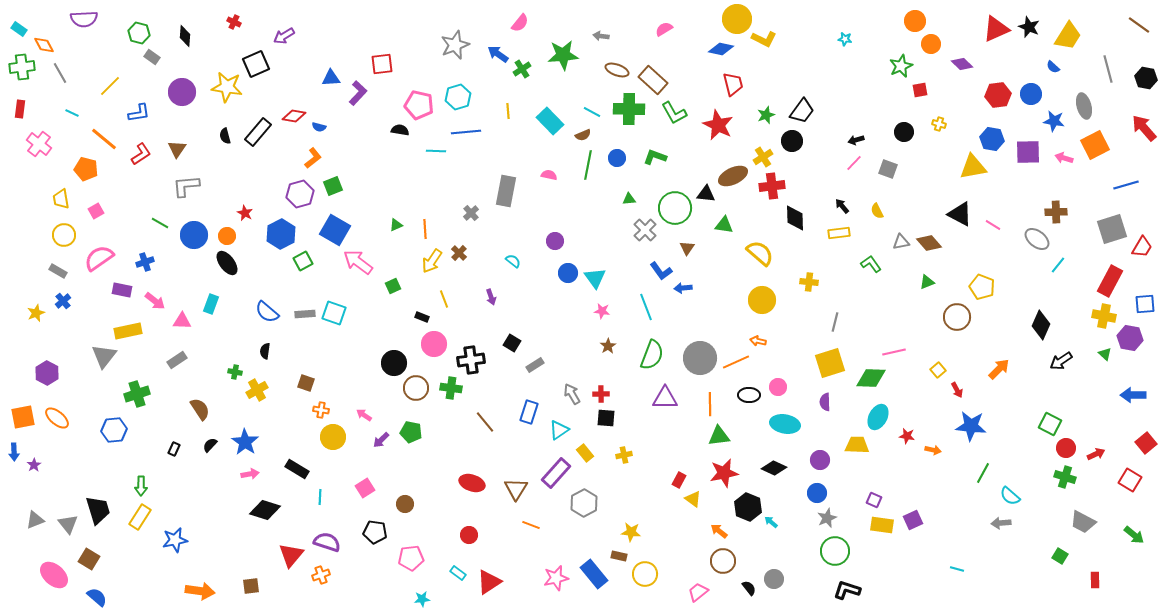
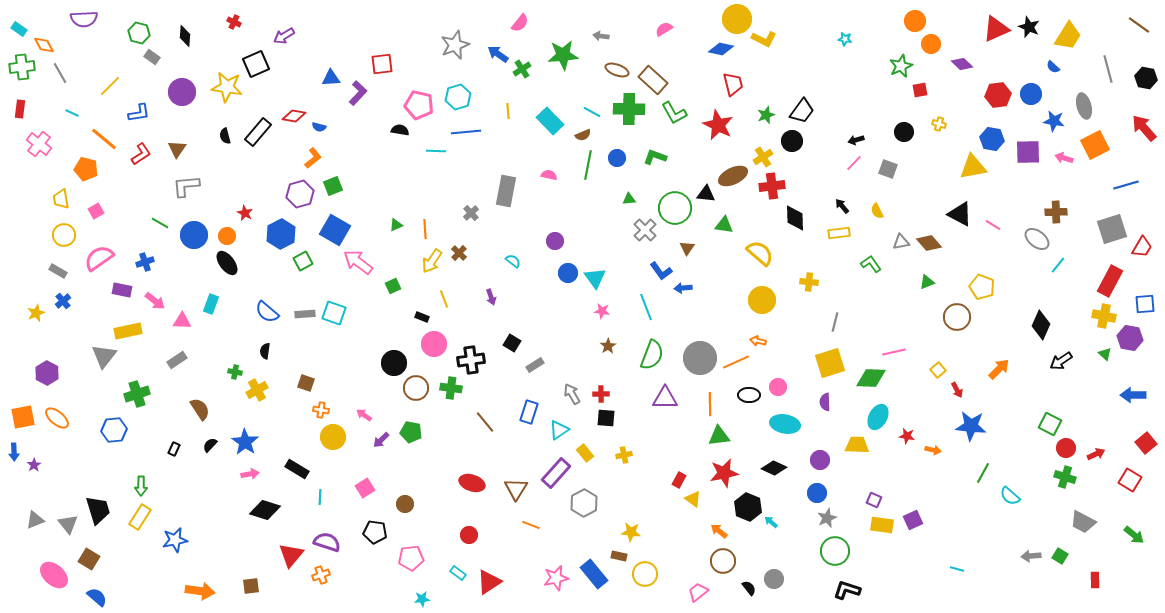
gray arrow at (1001, 523): moved 30 px right, 33 px down
